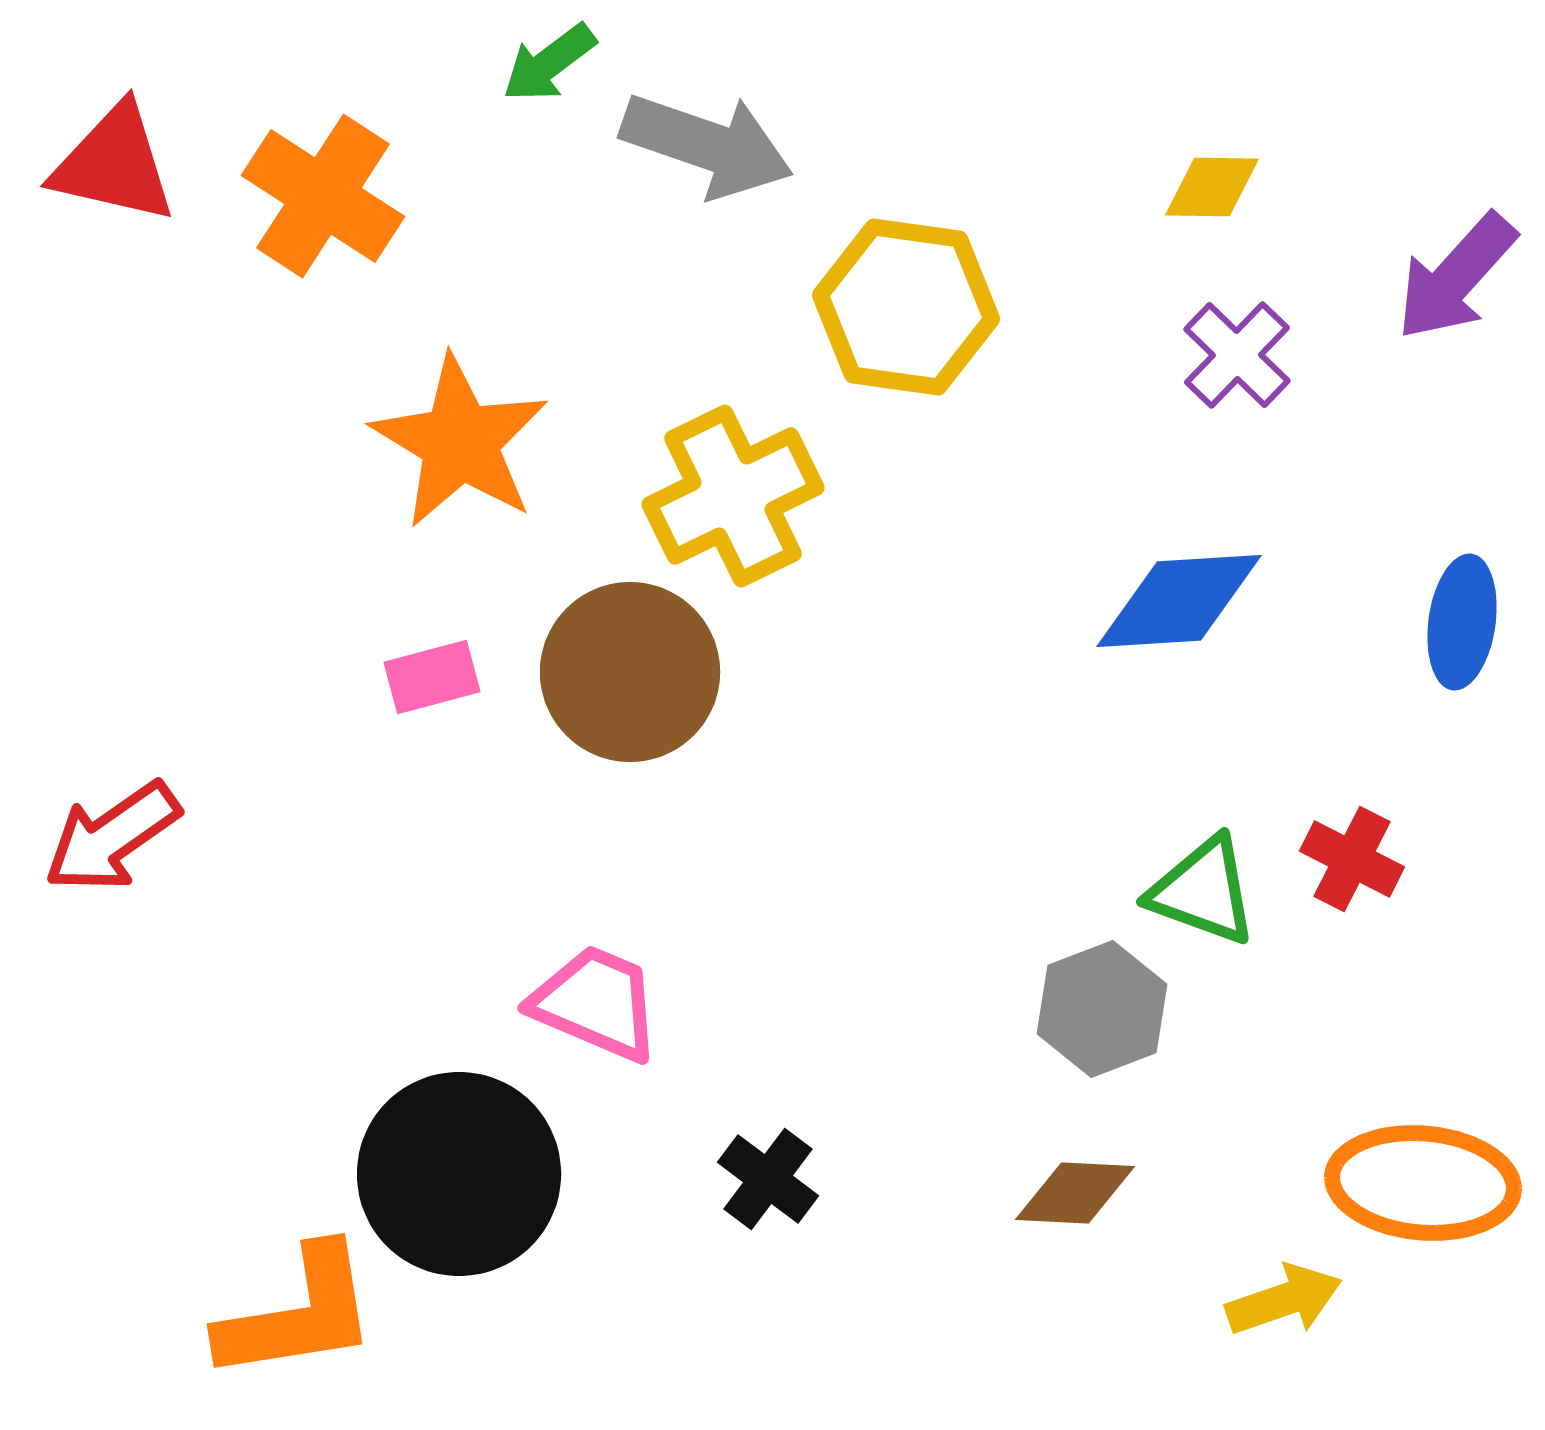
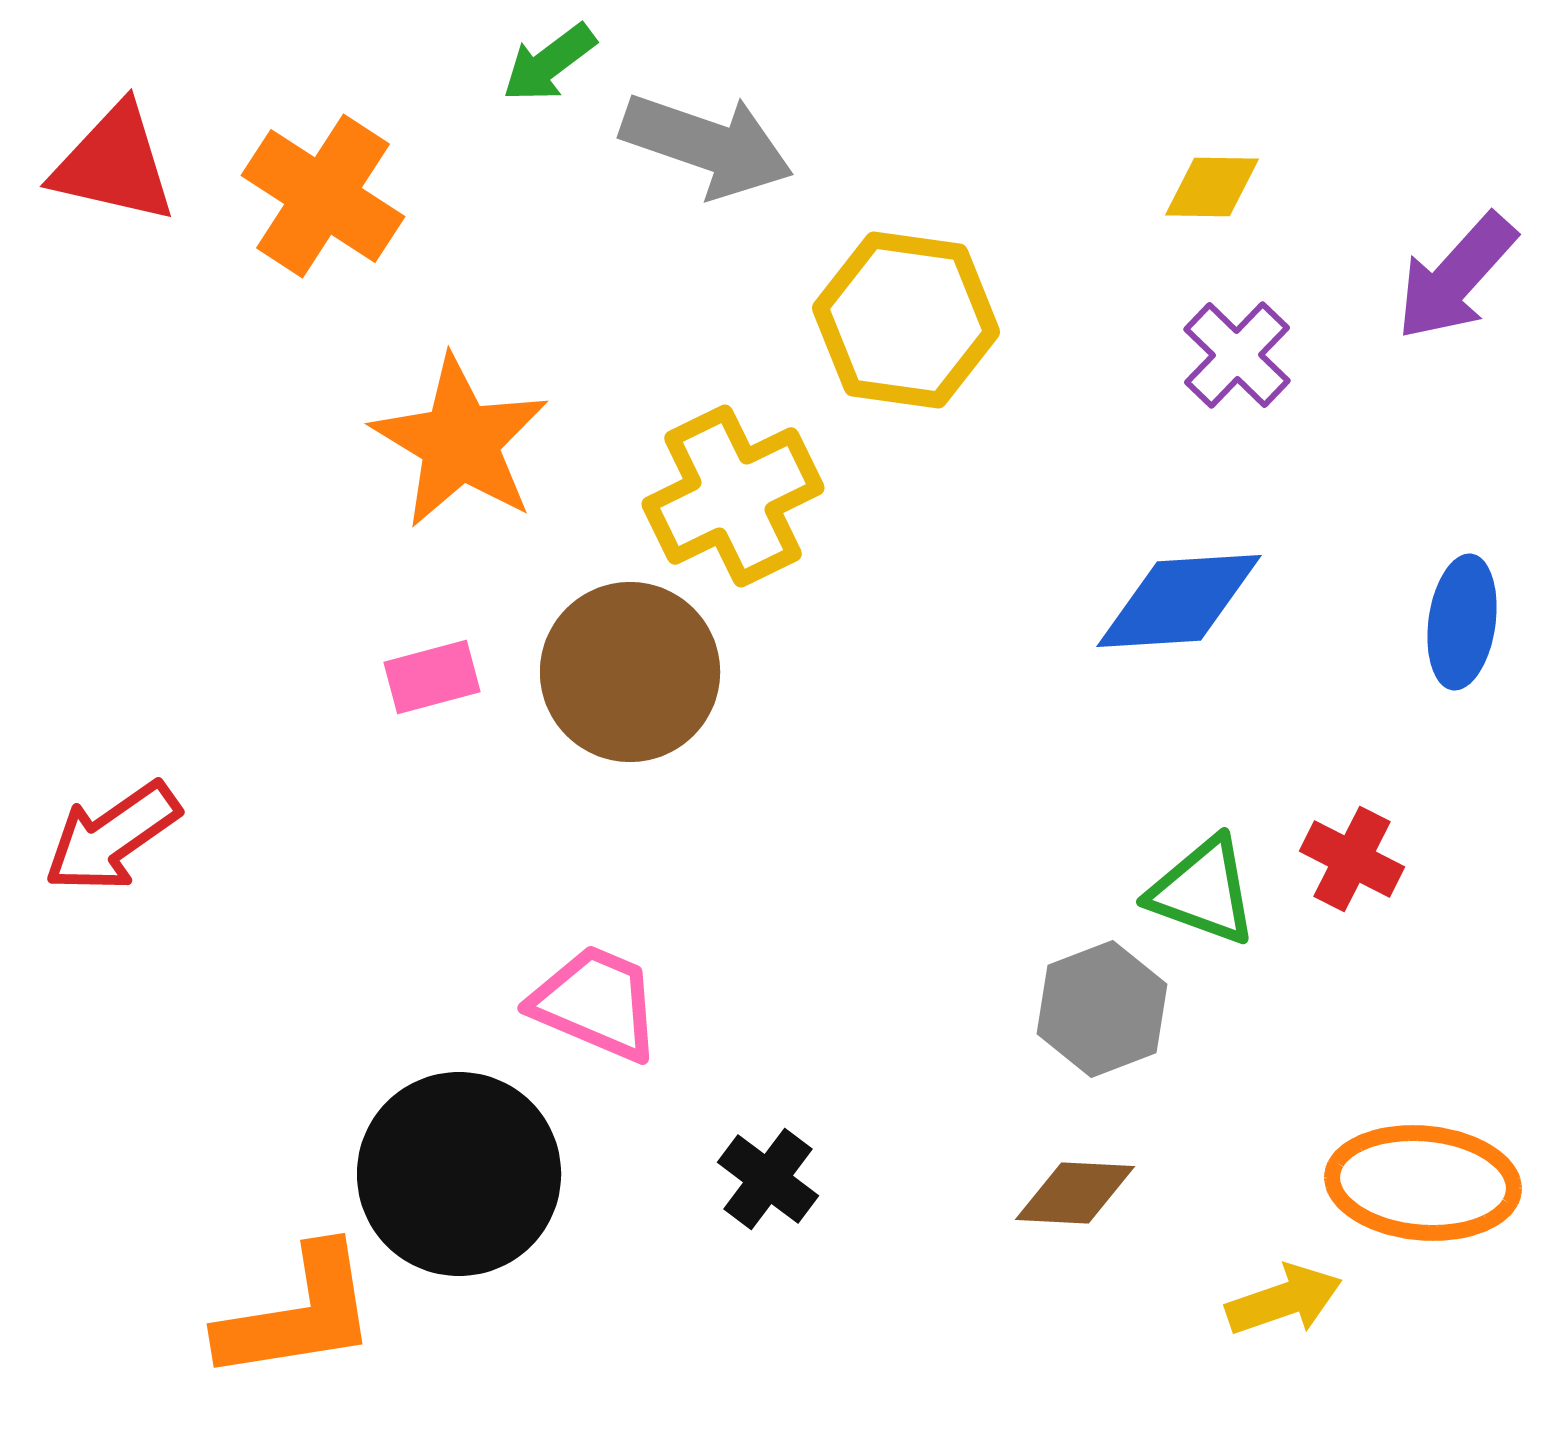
yellow hexagon: moved 13 px down
